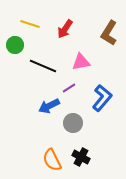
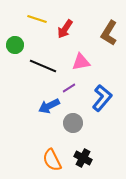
yellow line: moved 7 px right, 5 px up
black cross: moved 2 px right, 1 px down
